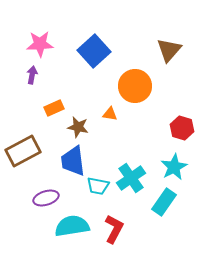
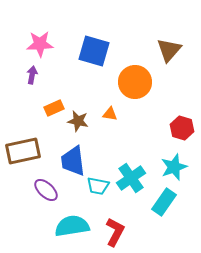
blue square: rotated 32 degrees counterclockwise
orange circle: moved 4 px up
brown star: moved 6 px up
brown rectangle: rotated 16 degrees clockwise
cyan star: rotated 8 degrees clockwise
purple ellipse: moved 8 px up; rotated 60 degrees clockwise
red L-shape: moved 1 px right, 3 px down
